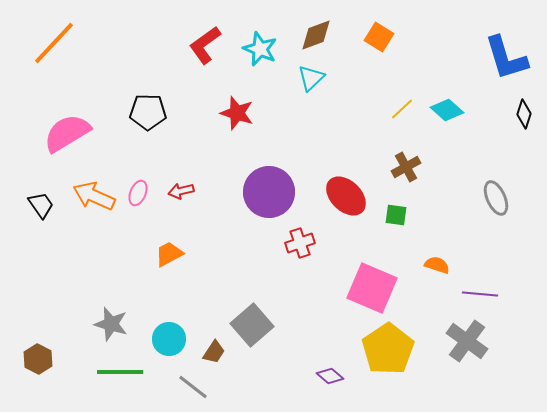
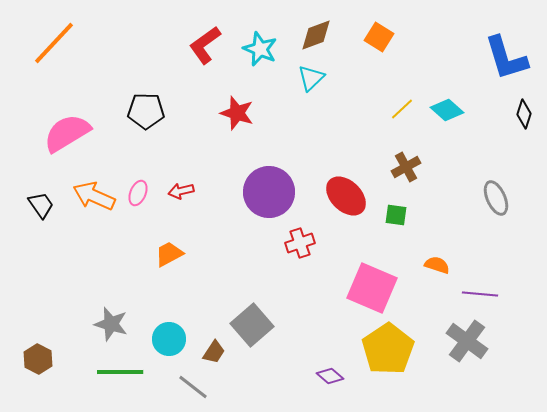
black pentagon: moved 2 px left, 1 px up
